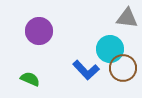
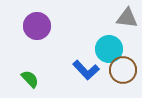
purple circle: moved 2 px left, 5 px up
cyan circle: moved 1 px left
brown circle: moved 2 px down
green semicircle: rotated 24 degrees clockwise
